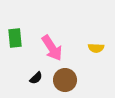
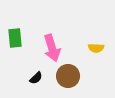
pink arrow: rotated 16 degrees clockwise
brown circle: moved 3 px right, 4 px up
